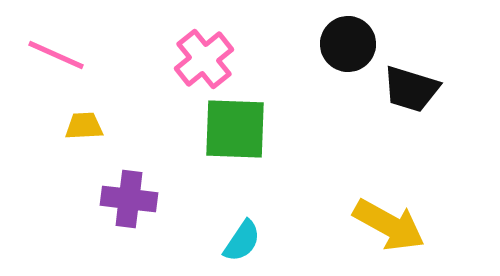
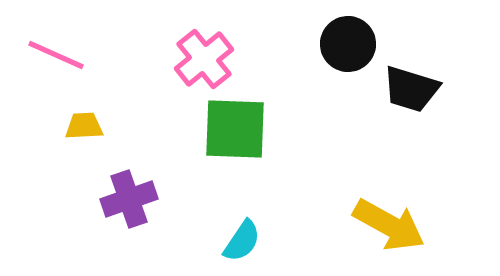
purple cross: rotated 26 degrees counterclockwise
